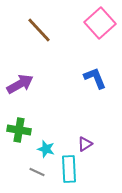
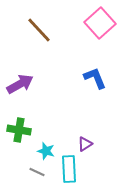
cyan star: moved 2 px down
